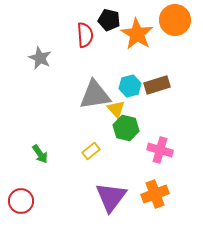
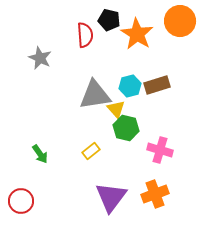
orange circle: moved 5 px right, 1 px down
